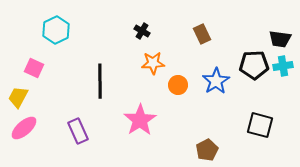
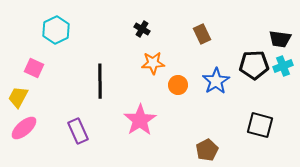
black cross: moved 2 px up
cyan cross: rotated 12 degrees counterclockwise
